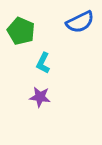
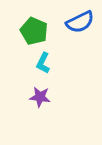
green pentagon: moved 13 px right
